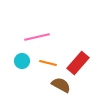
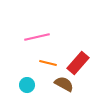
cyan circle: moved 5 px right, 24 px down
brown semicircle: moved 3 px right, 1 px up
